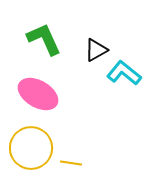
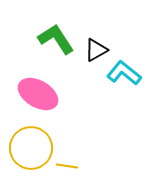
green L-shape: moved 12 px right; rotated 9 degrees counterclockwise
yellow line: moved 4 px left, 3 px down
